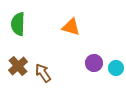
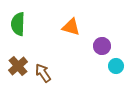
purple circle: moved 8 px right, 17 px up
cyan circle: moved 2 px up
